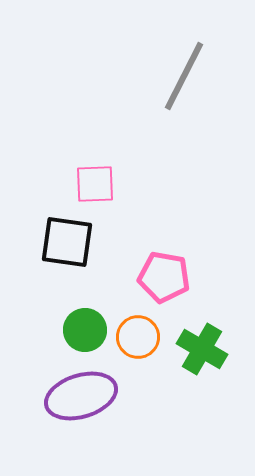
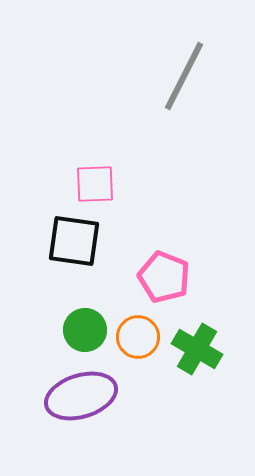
black square: moved 7 px right, 1 px up
pink pentagon: rotated 12 degrees clockwise
green cross: moved 5 px left
